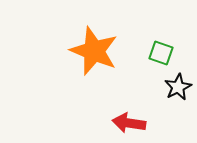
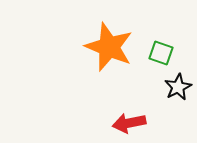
orange star: moved 15 px right, 4 px up
red arrow: rotated 20 degrees counterclockwise
